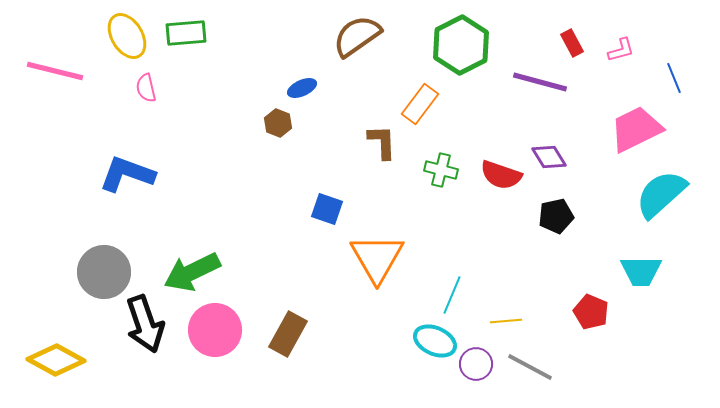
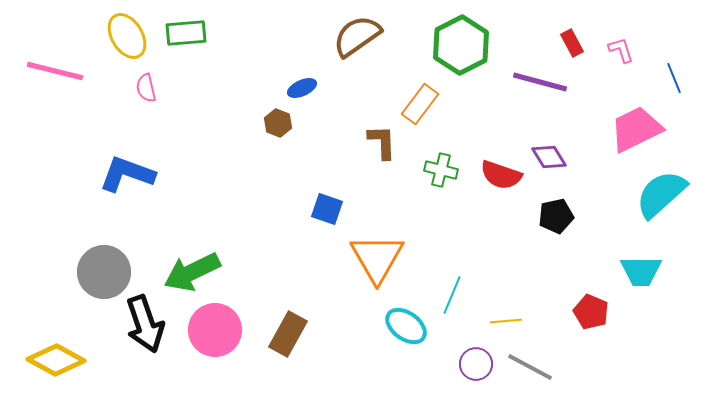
pink L-shape: rotated 92 degrees counterclockwise
cyan ellipse: moved 29 px left, 15 px up; rotated 12 degrees clockwise
